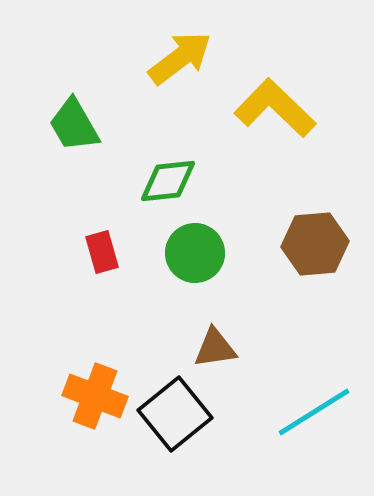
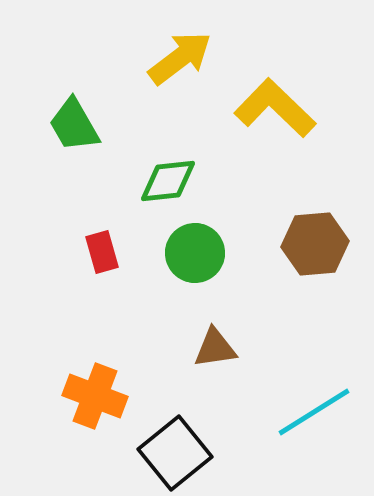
black square: moved 39 px down
